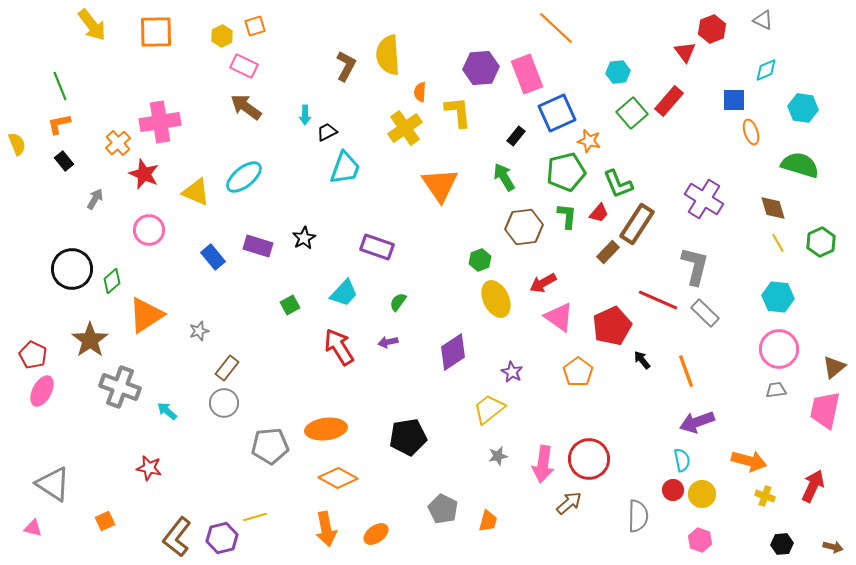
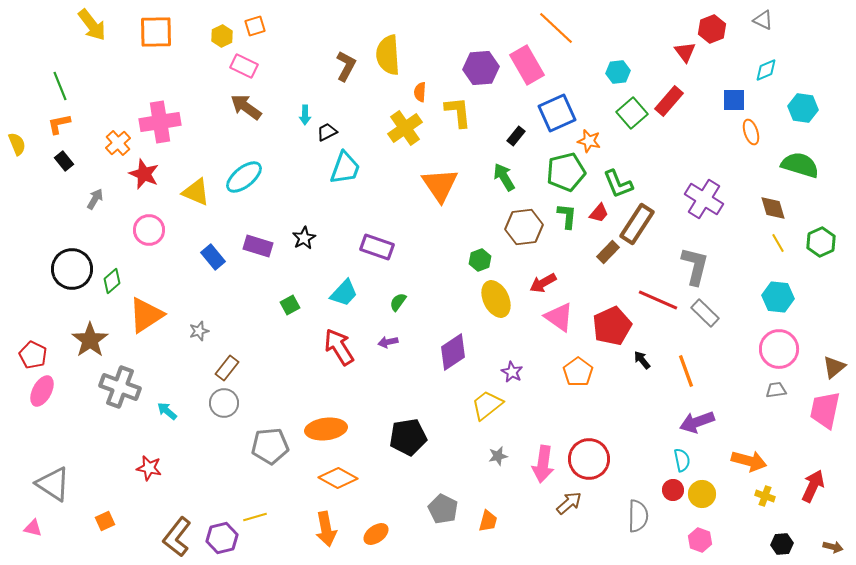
pink rectangle at (527, 74): moved 9 px up; rotated 9 degrees counterclockwise
yellow trapezoid at (489, 409): moved 2 px left, 4 px up
